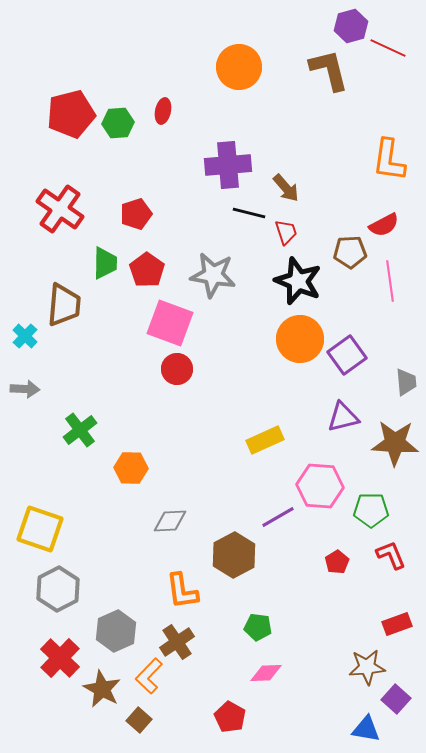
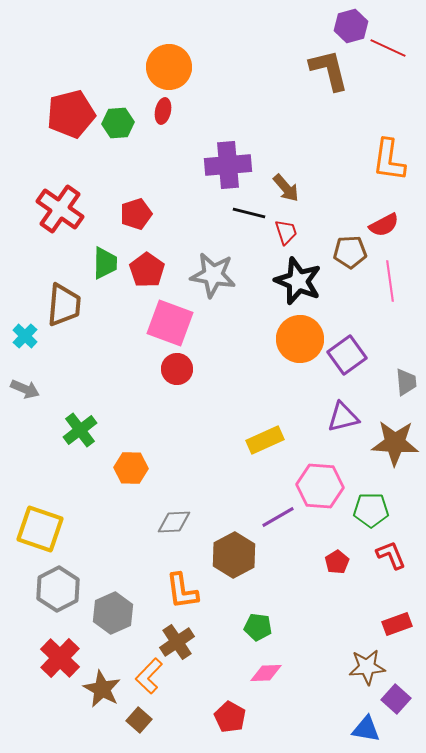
orange circle at (239, 67): moved 70 px left
gray arrow at (25, 389): rotated 20 degrees clockwise
gray diamond at (170, 521): moved 4 px right, 1 px down
gray hexagon at (116, 631): moved 3 px left, 18 px up
